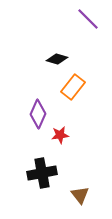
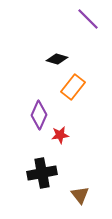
purple diamond: moved 1 px right, 1 px down
